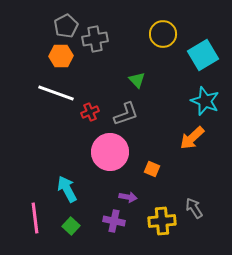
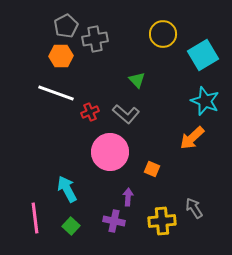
gray L-shape: rotated 60 degrees clockwise
purple arrow: rotated 96 degrees counterclockwise
